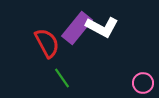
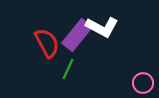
purple rectangle: moved 7 px down
green line: moved 6 px right, 9 px up; rotated 60 degrees clockwise
